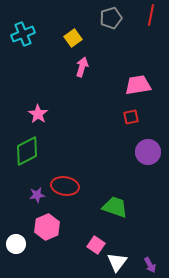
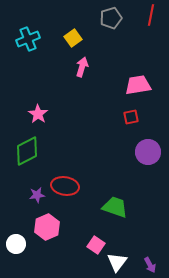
cyan cross: moved 5 px right, 5 px down
